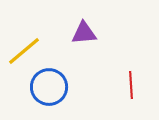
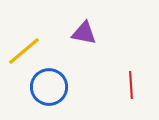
purple triangle: rotated 16 degrees clockwise
